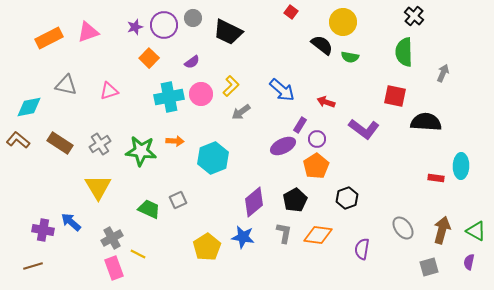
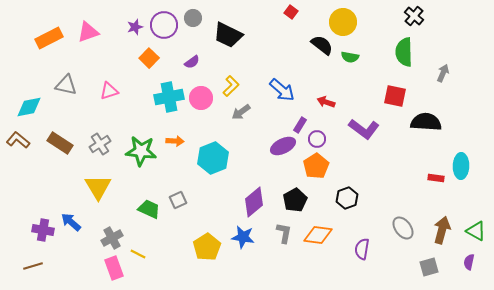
black trapezoid at (228, 32): moved 3 px down
pink circle at (201, 94): moved 4 px down
